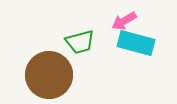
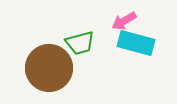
green trapezoid: moved 1 px down
brown circle: moved 7 px up
